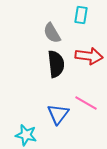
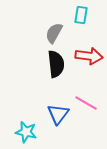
gray semicircle: moved 2 px right; rotated 60 degrees clockwise
cyan star: moved 3 px up
